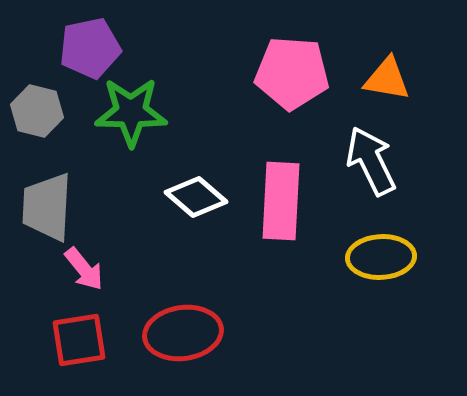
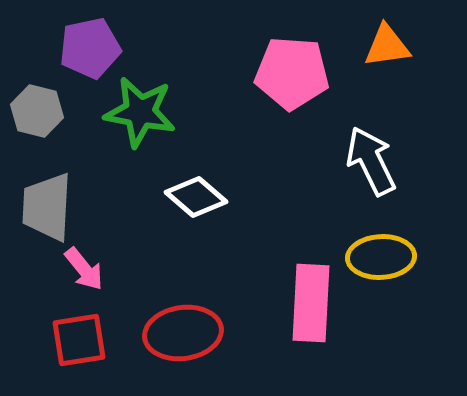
orange triangle: moved 33 px up; rotated 18 degrees counterclockwise
green star: moved 9 px right; rotated 10 degrees clockwise
pink rectangle: moved 30 px right, 102 px down
